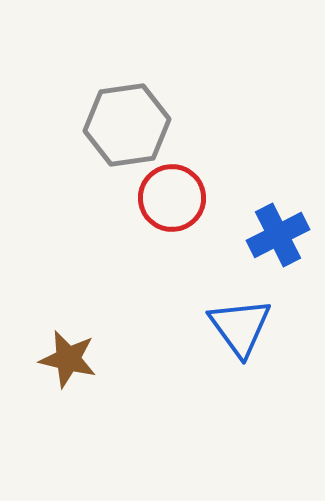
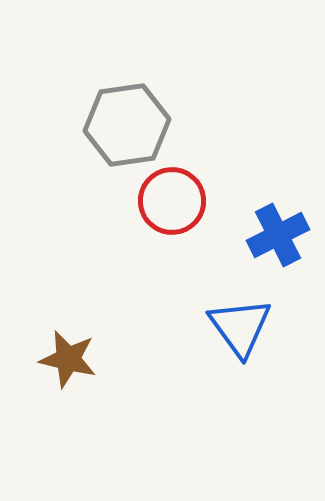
red circle: moved 3 px down
